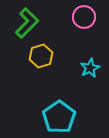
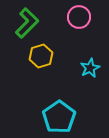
pink circle: moved 5 px left
